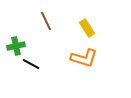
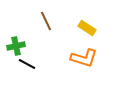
yellow rectangle: rotated 24 degrees counterclockwise
black line: moved 4 px left
